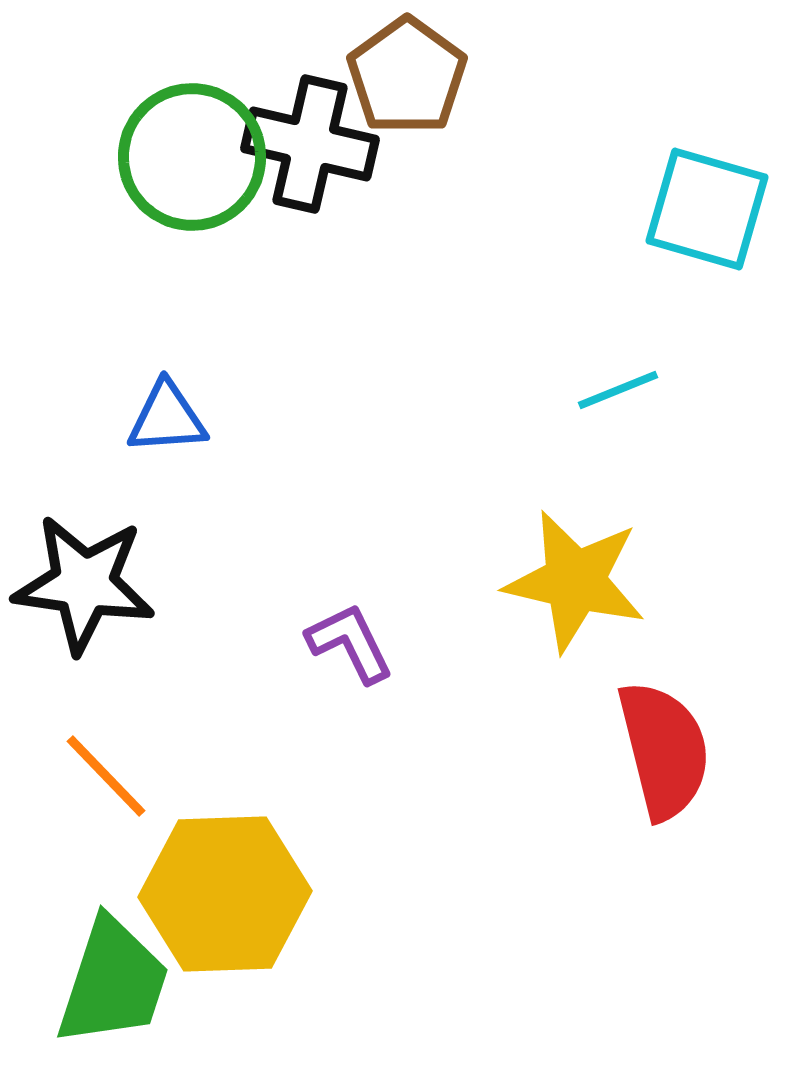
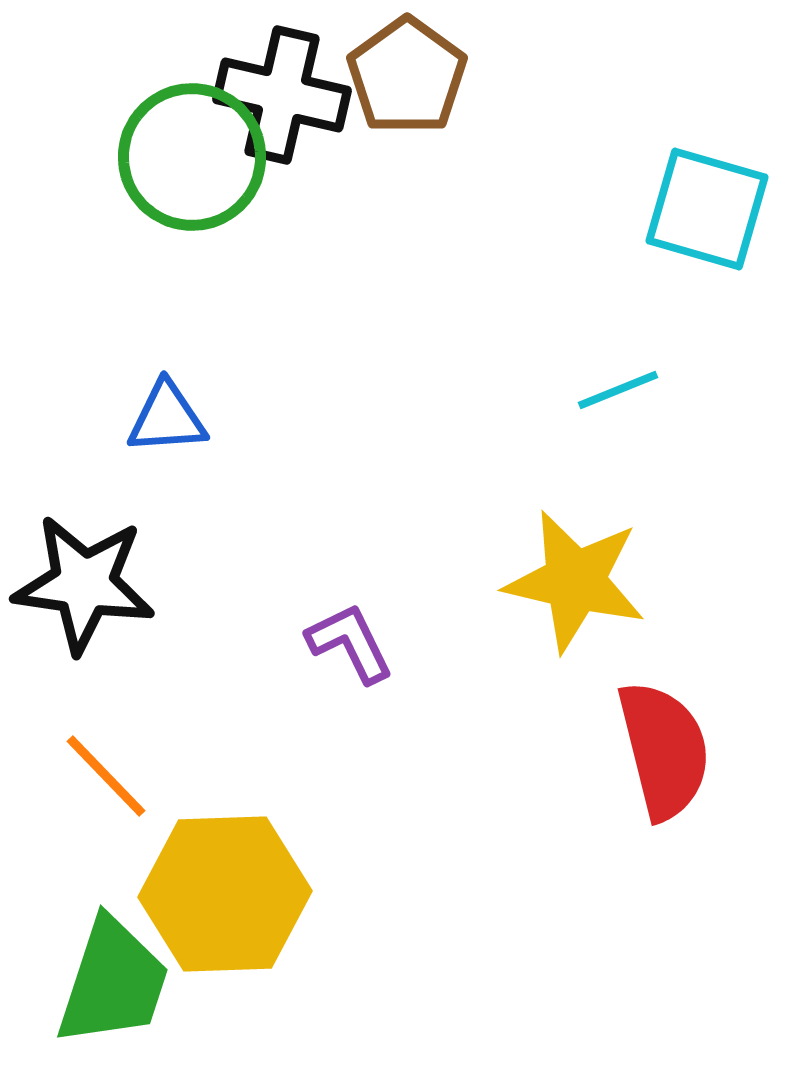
black cross: moved 28 px left, 49 px up
